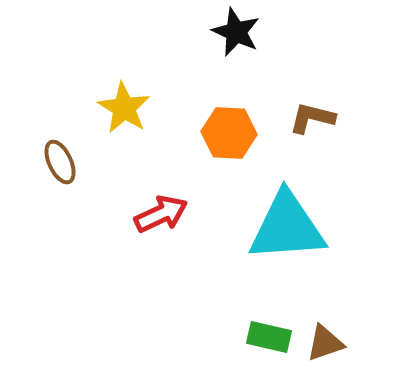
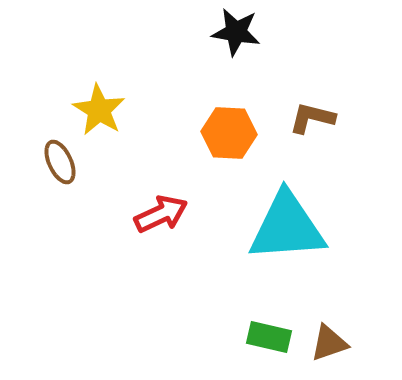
black star: rotated 15 degrees counterclockwise
yellow star: moved 25 px left, 2 px down
brown triangle: moved 4 px right
